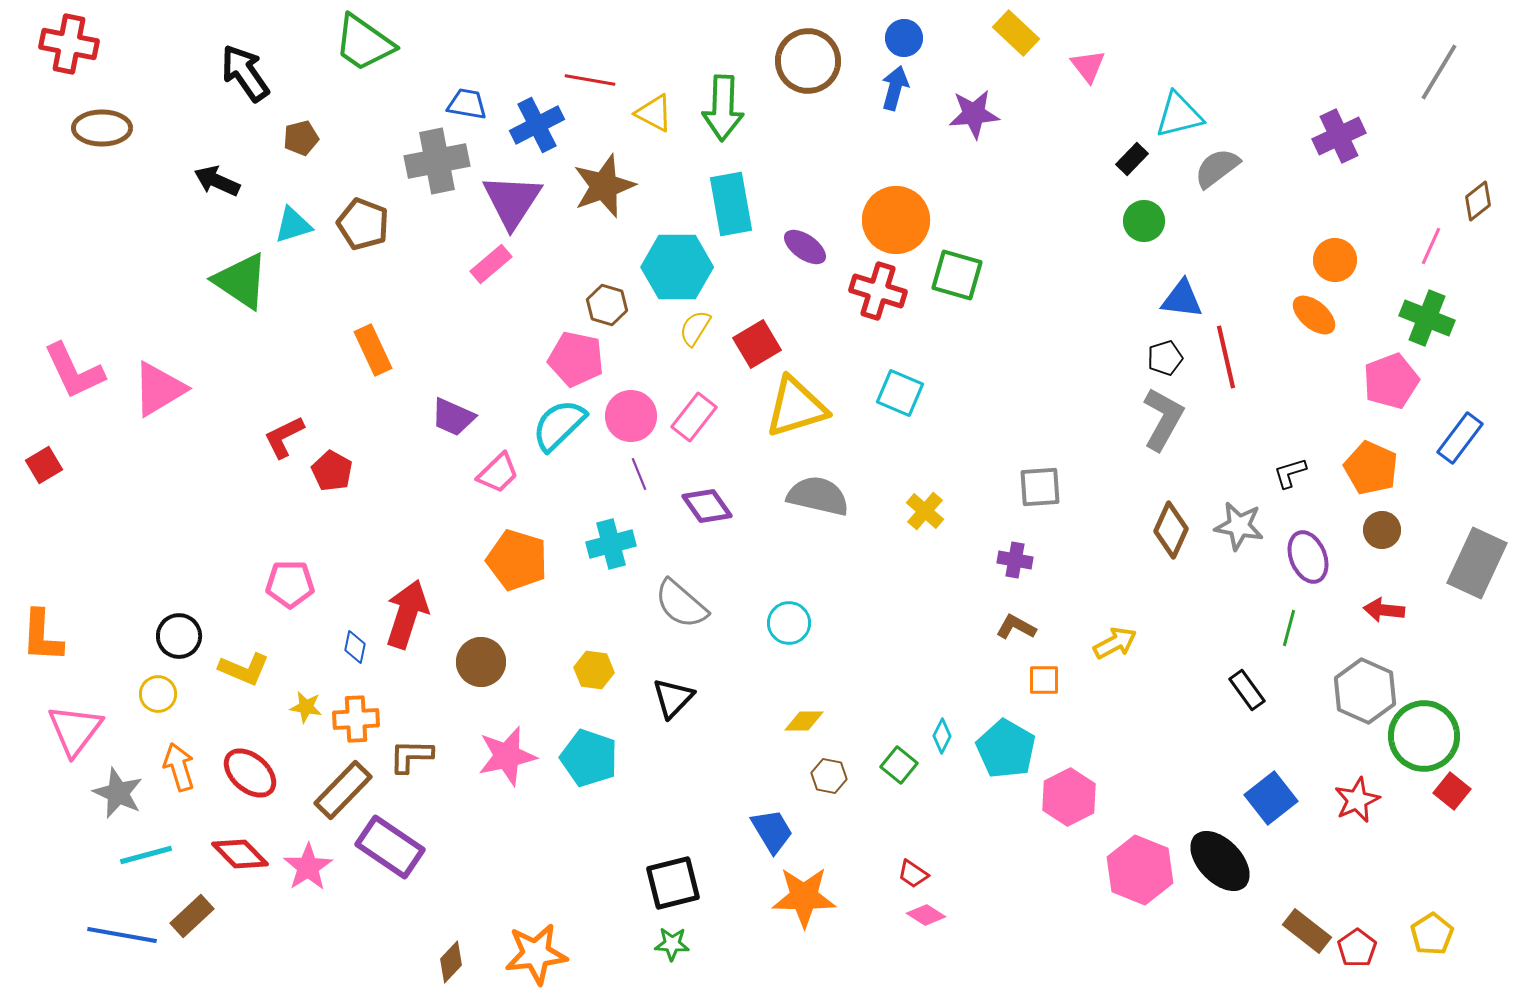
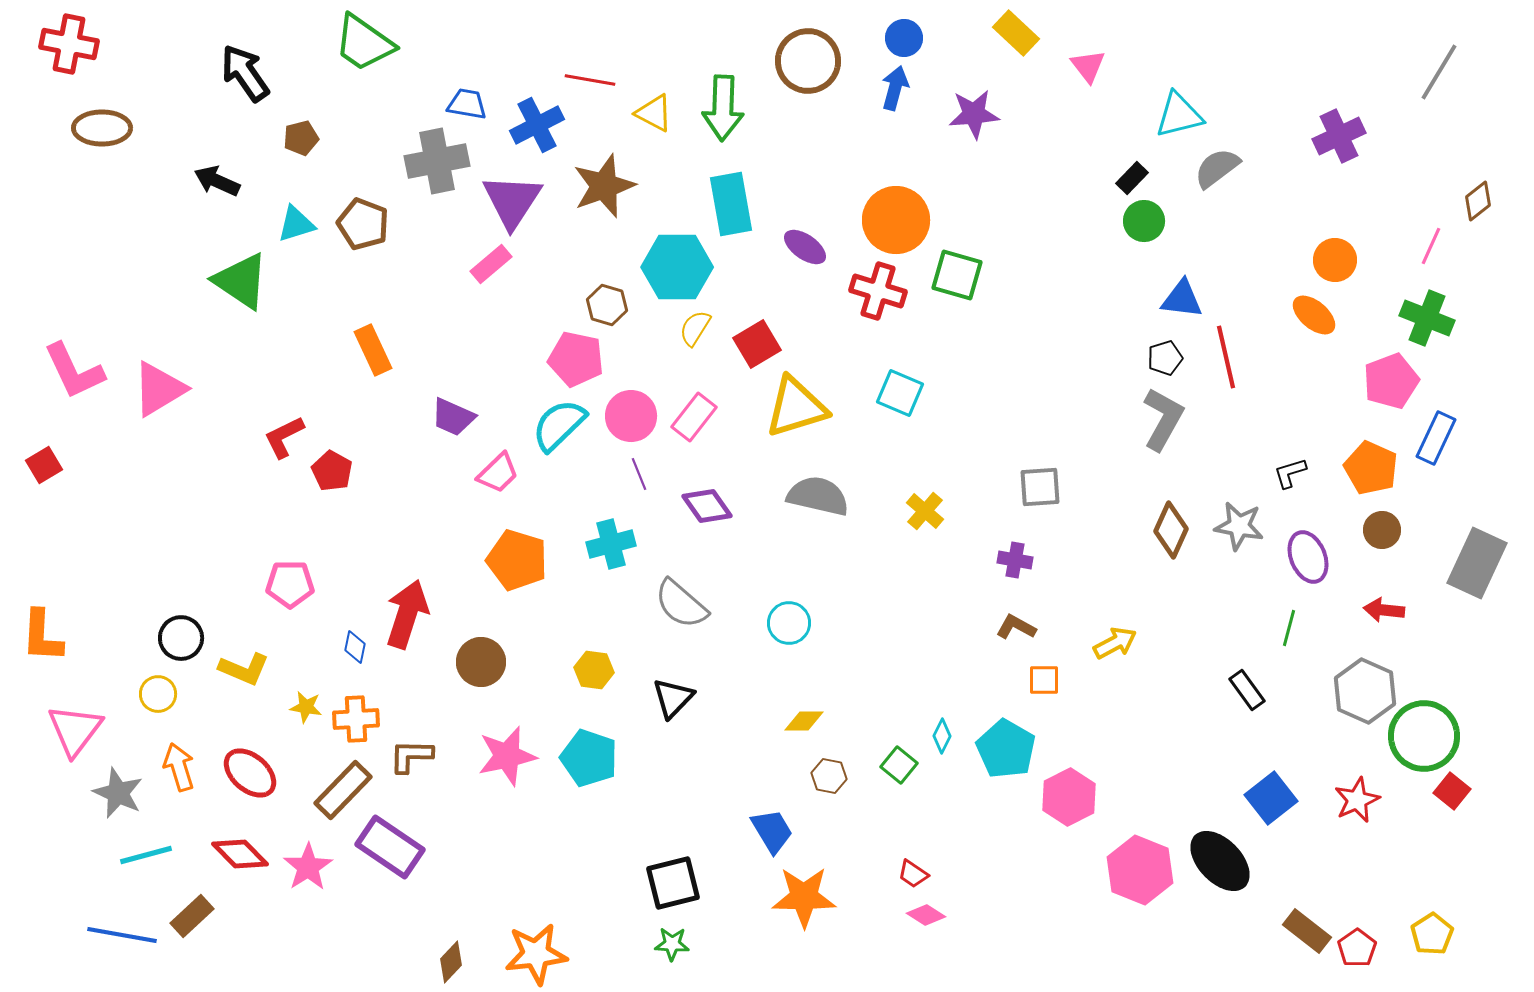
black rectangle at (1132, 159): moved 19 px down
cyan triangle at (293, 225): moved 3 px right, 1 px up
blue rectangle at (1460, 438): moved 24 px left; rotated 12 degrees counterclockwise
black circle at (179, 636): moved 2 px right, 2 px down
